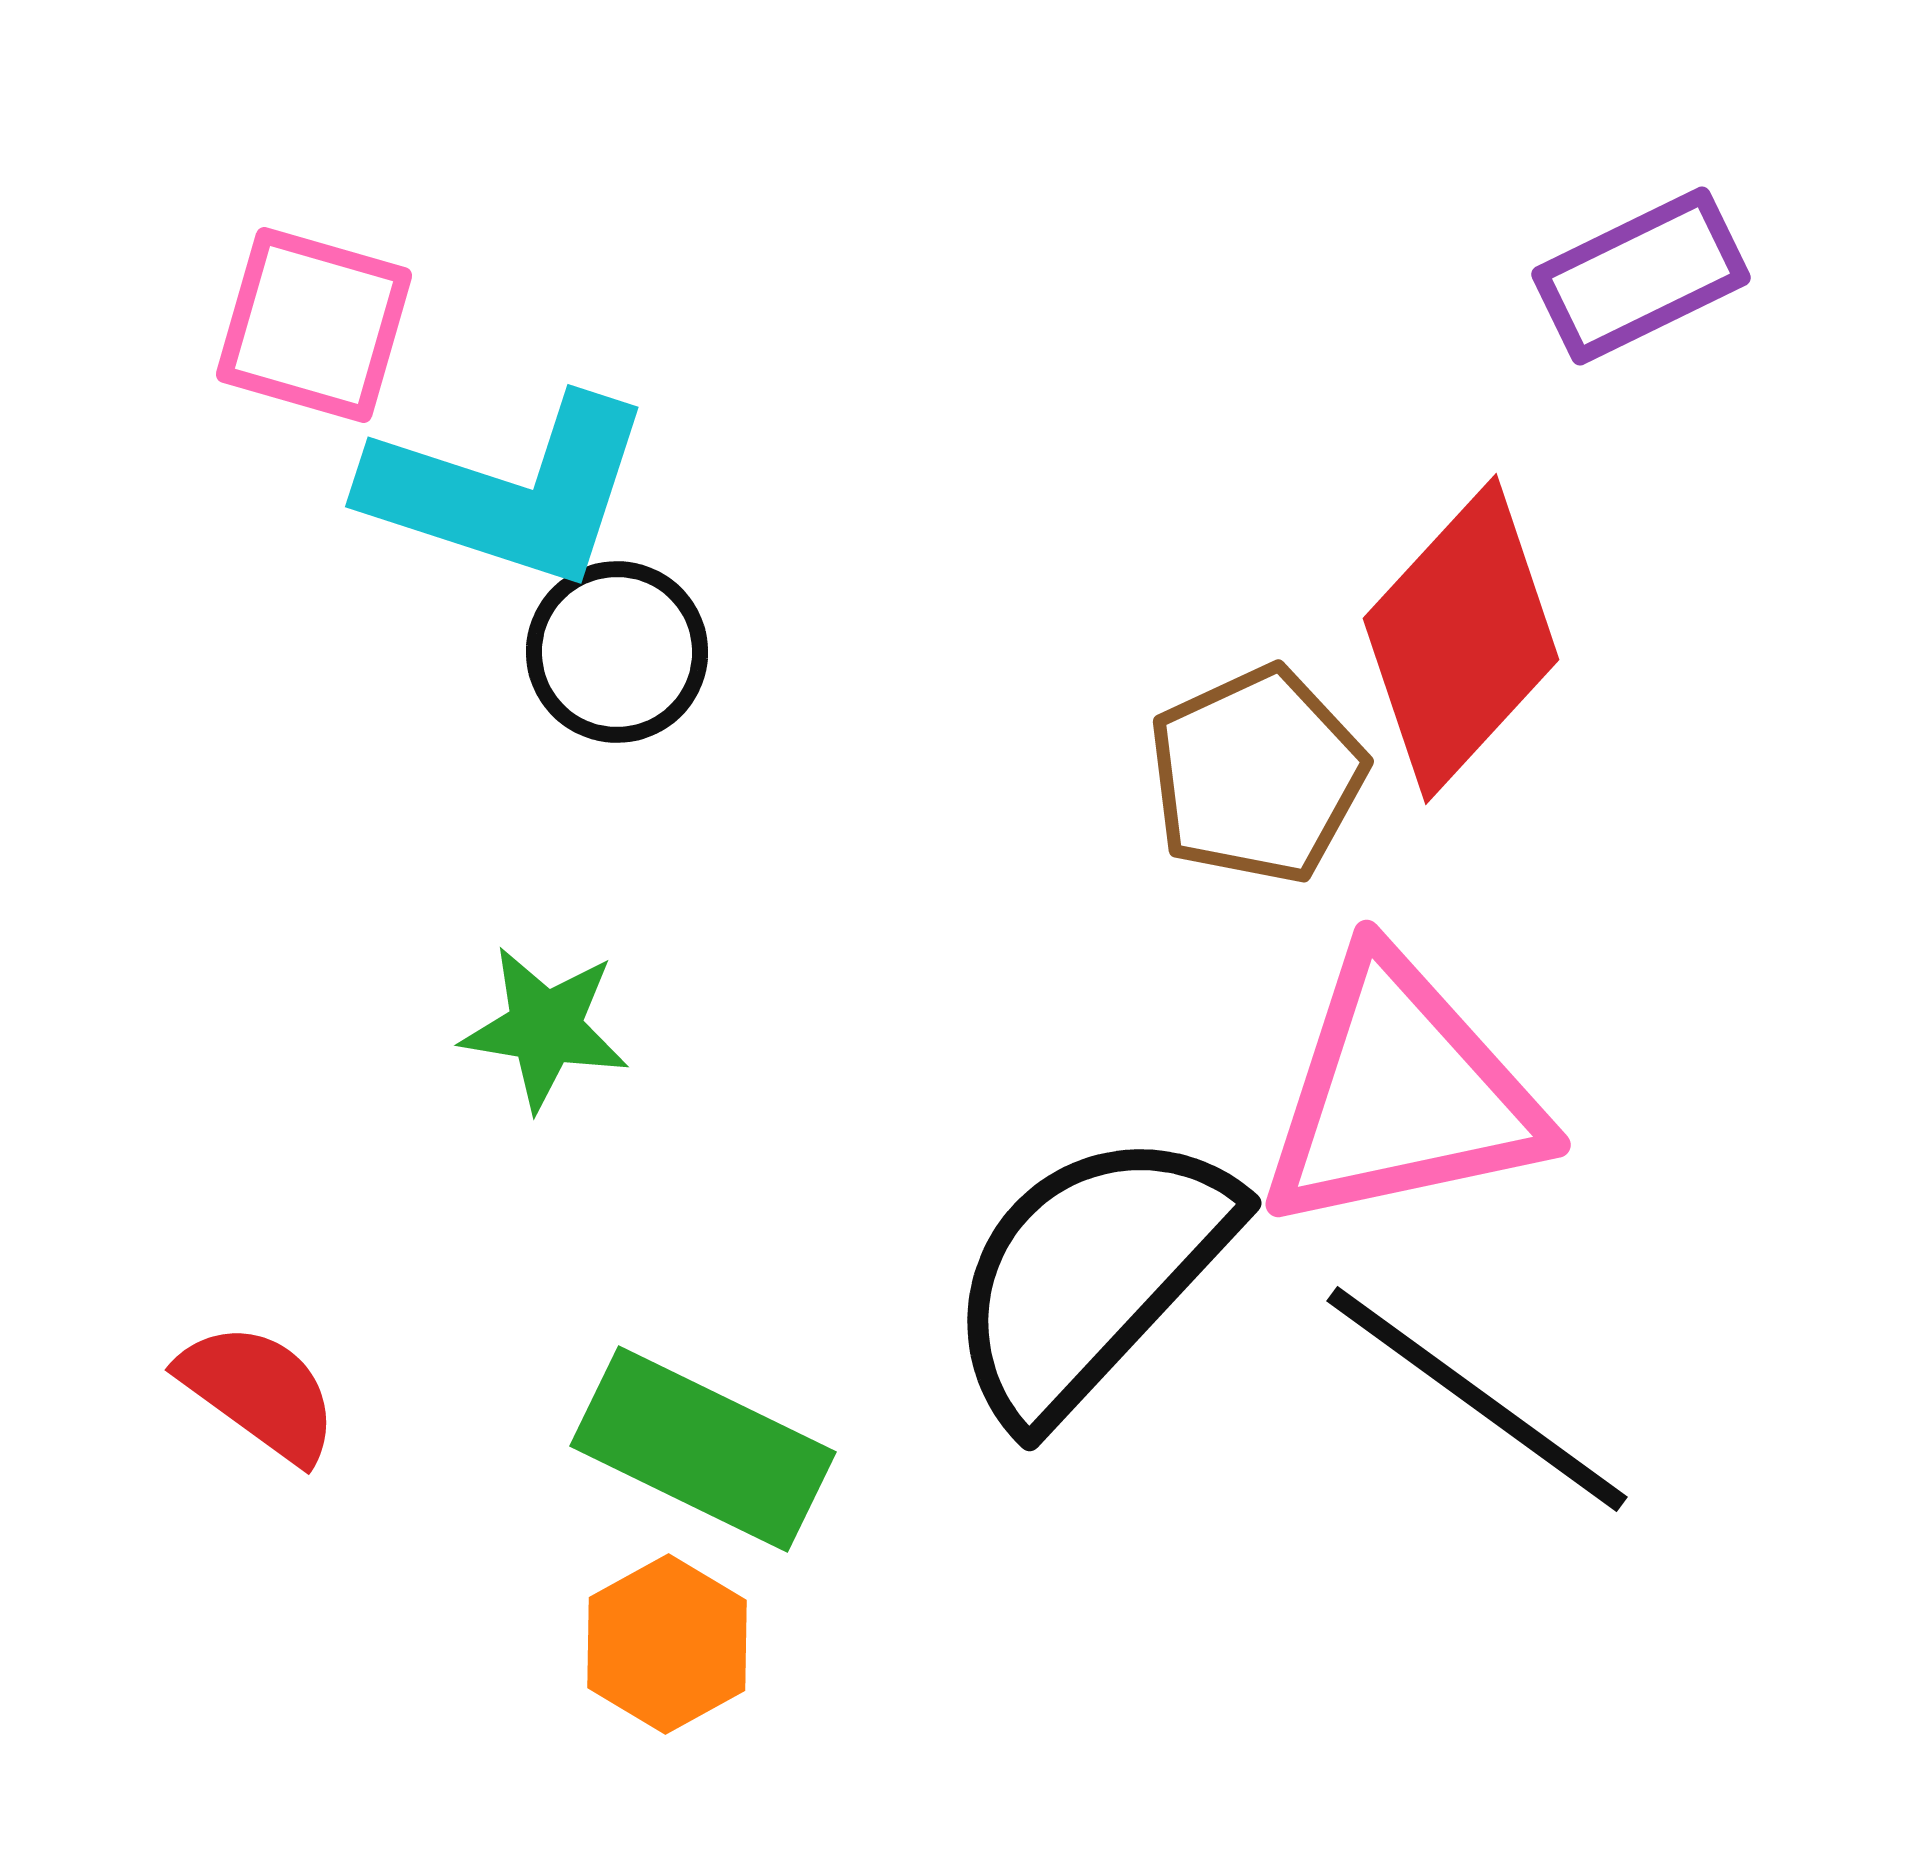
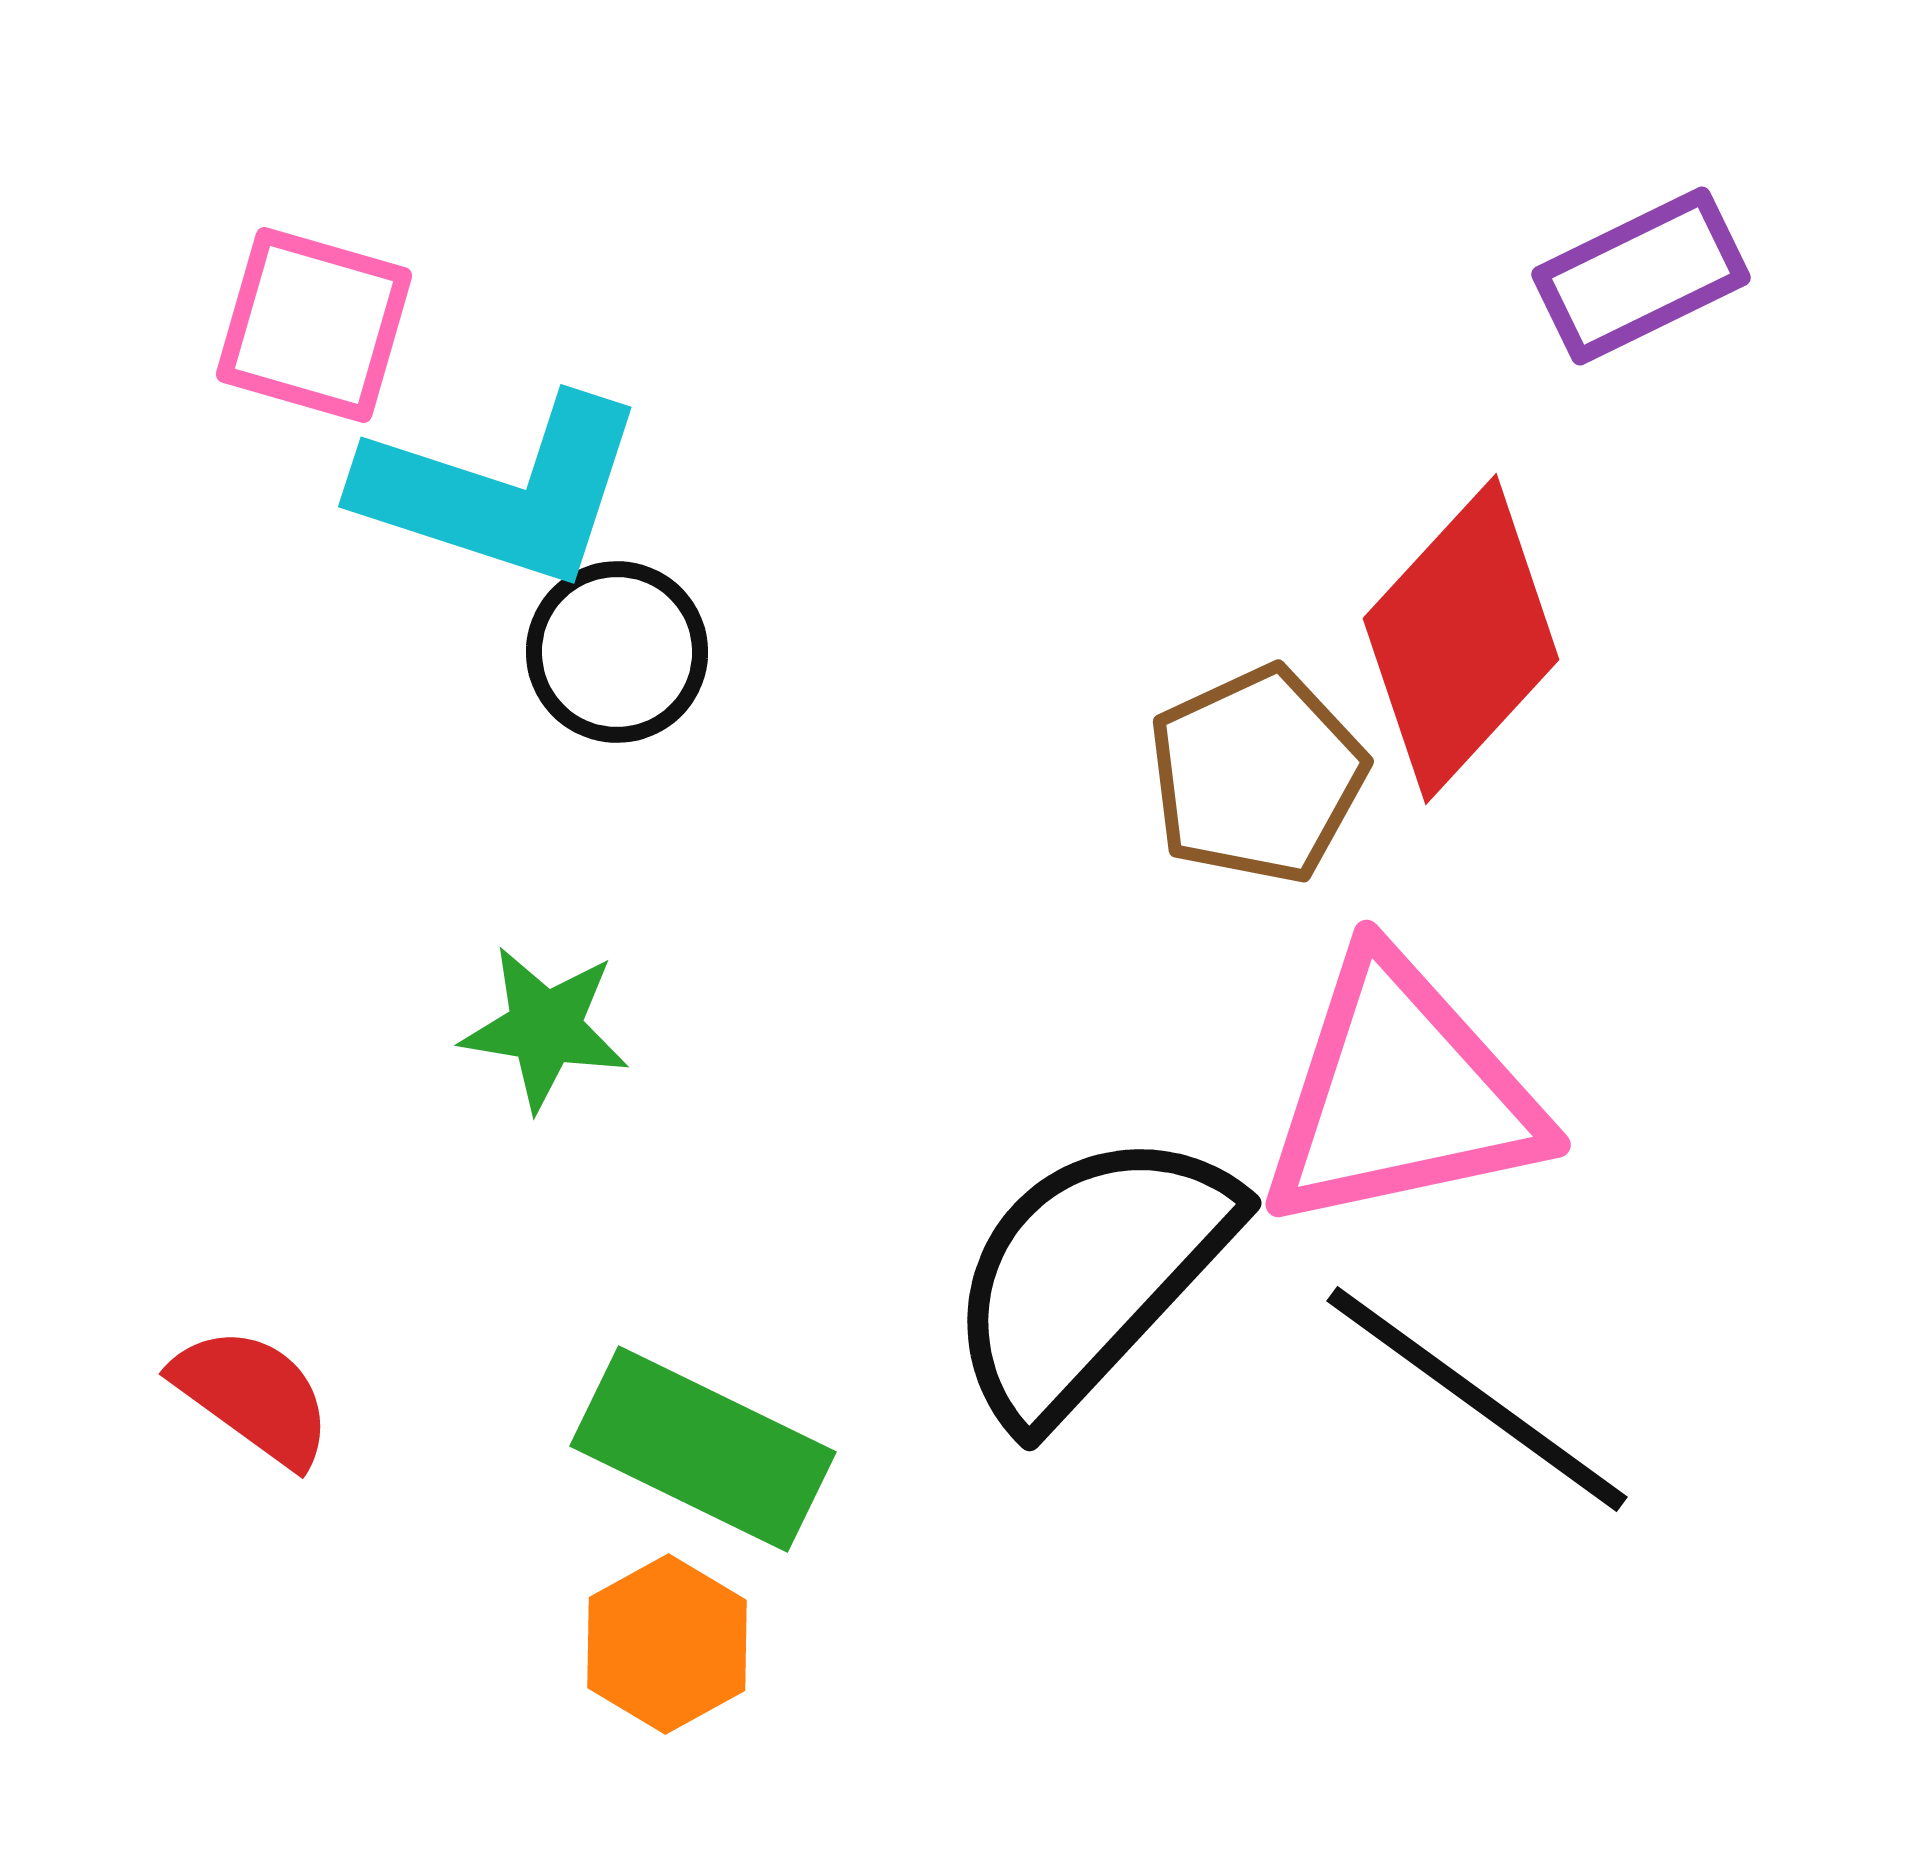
cyan L-shape: moved 7 px left
red semicircle: moved 6 px left, 4 px down
